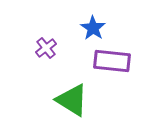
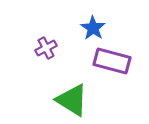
purple cross: rotated 10 degrees clockwise
purple rectangle: rotated 9 degrees clockwise
